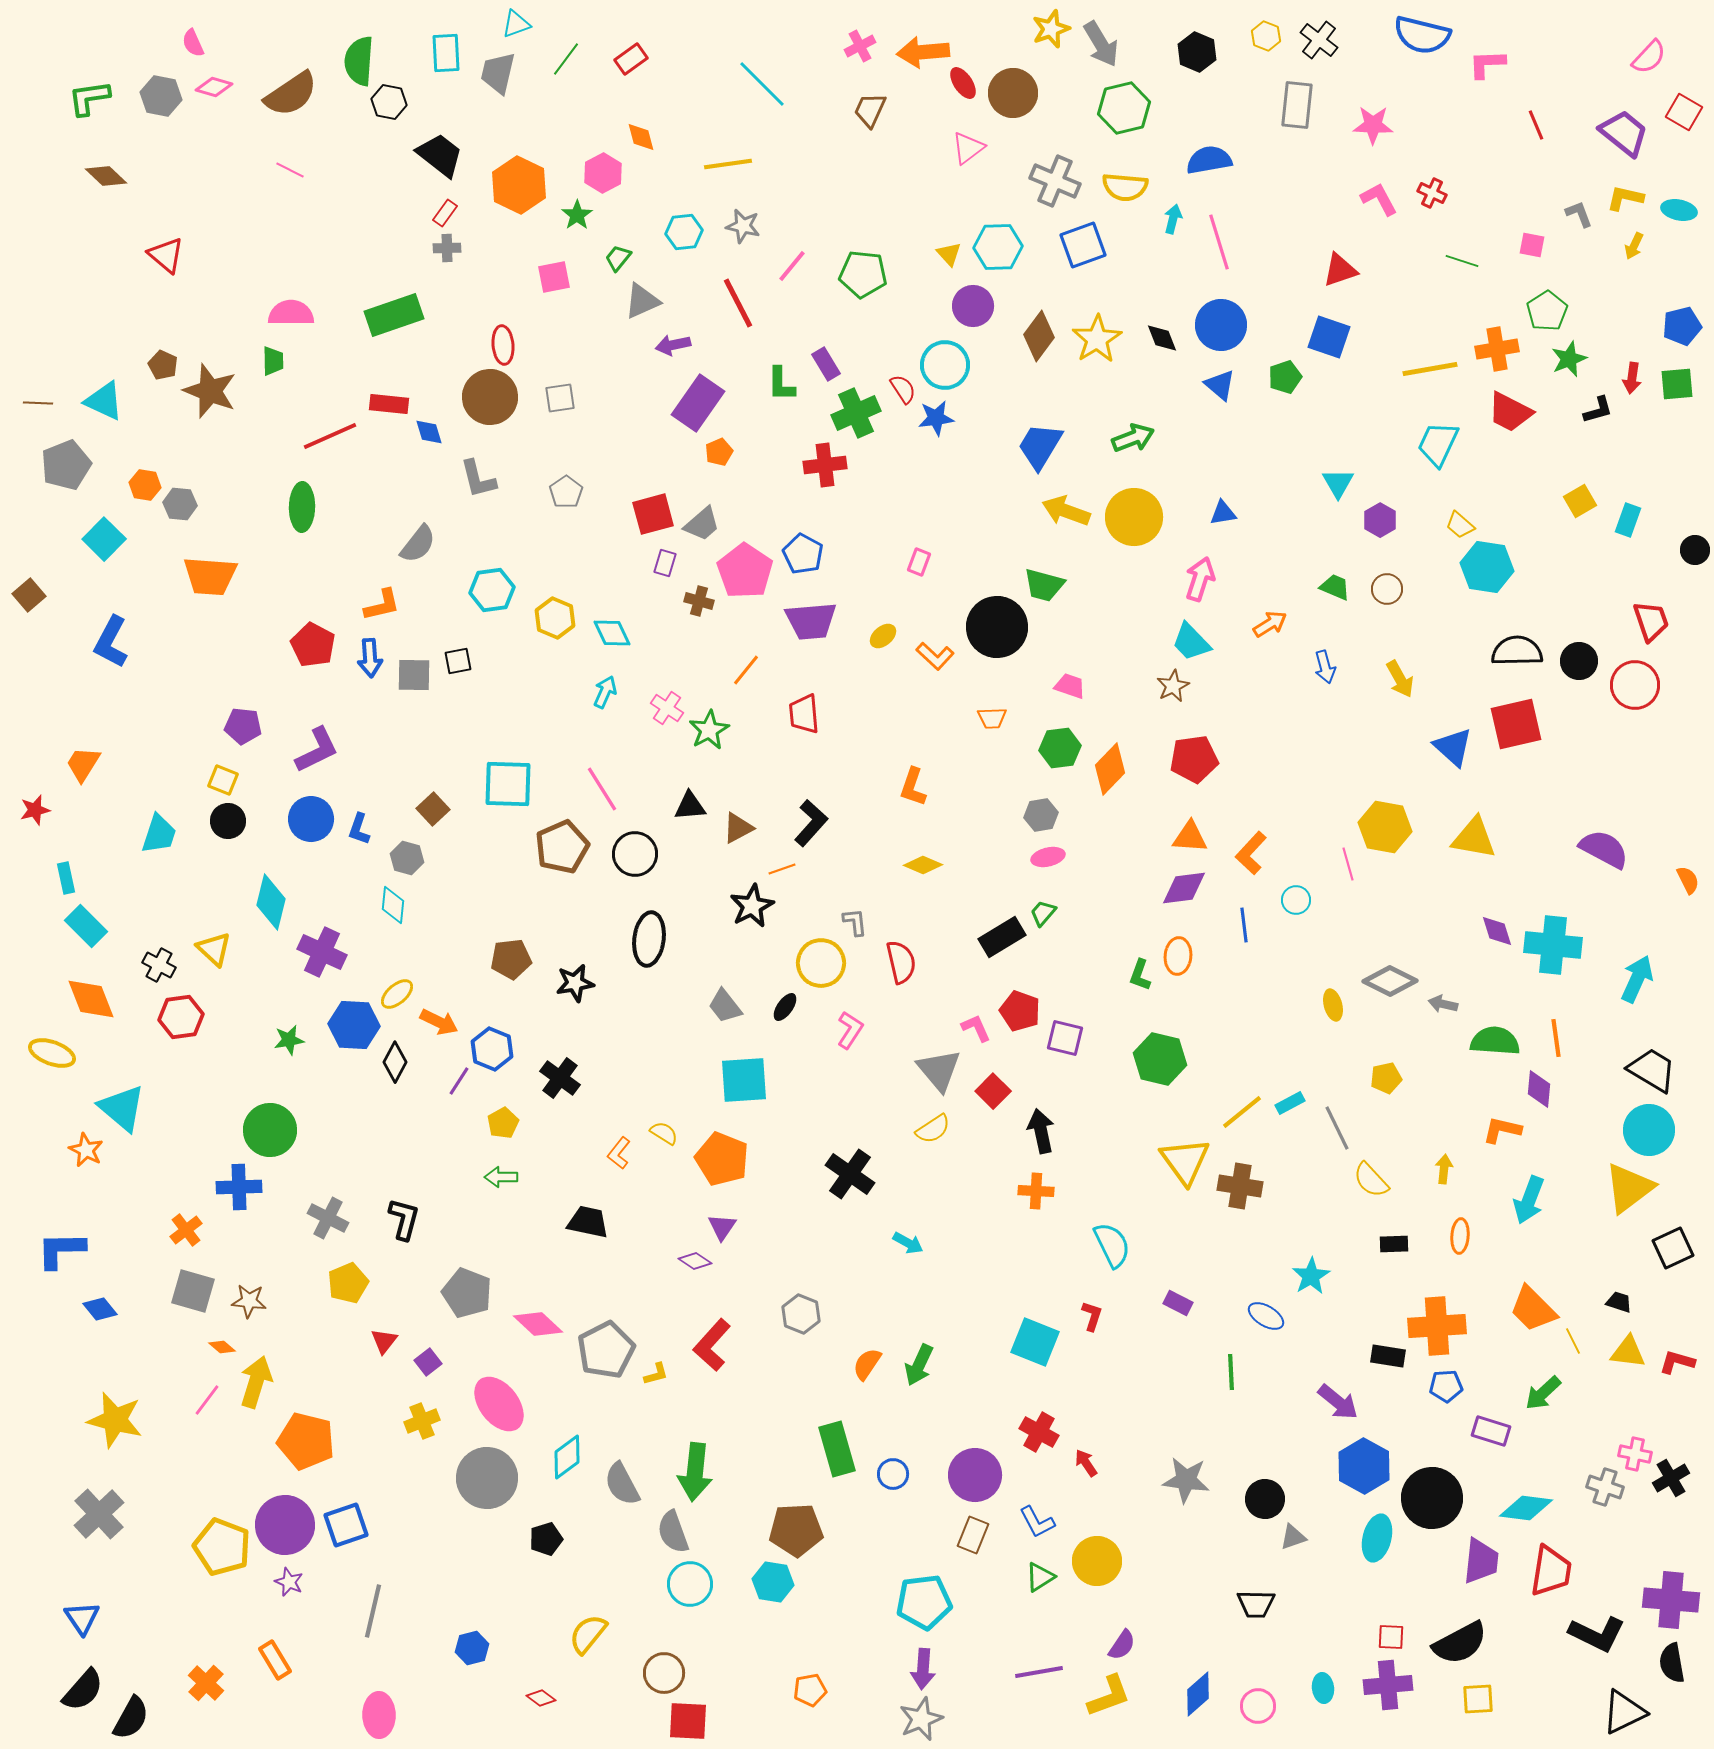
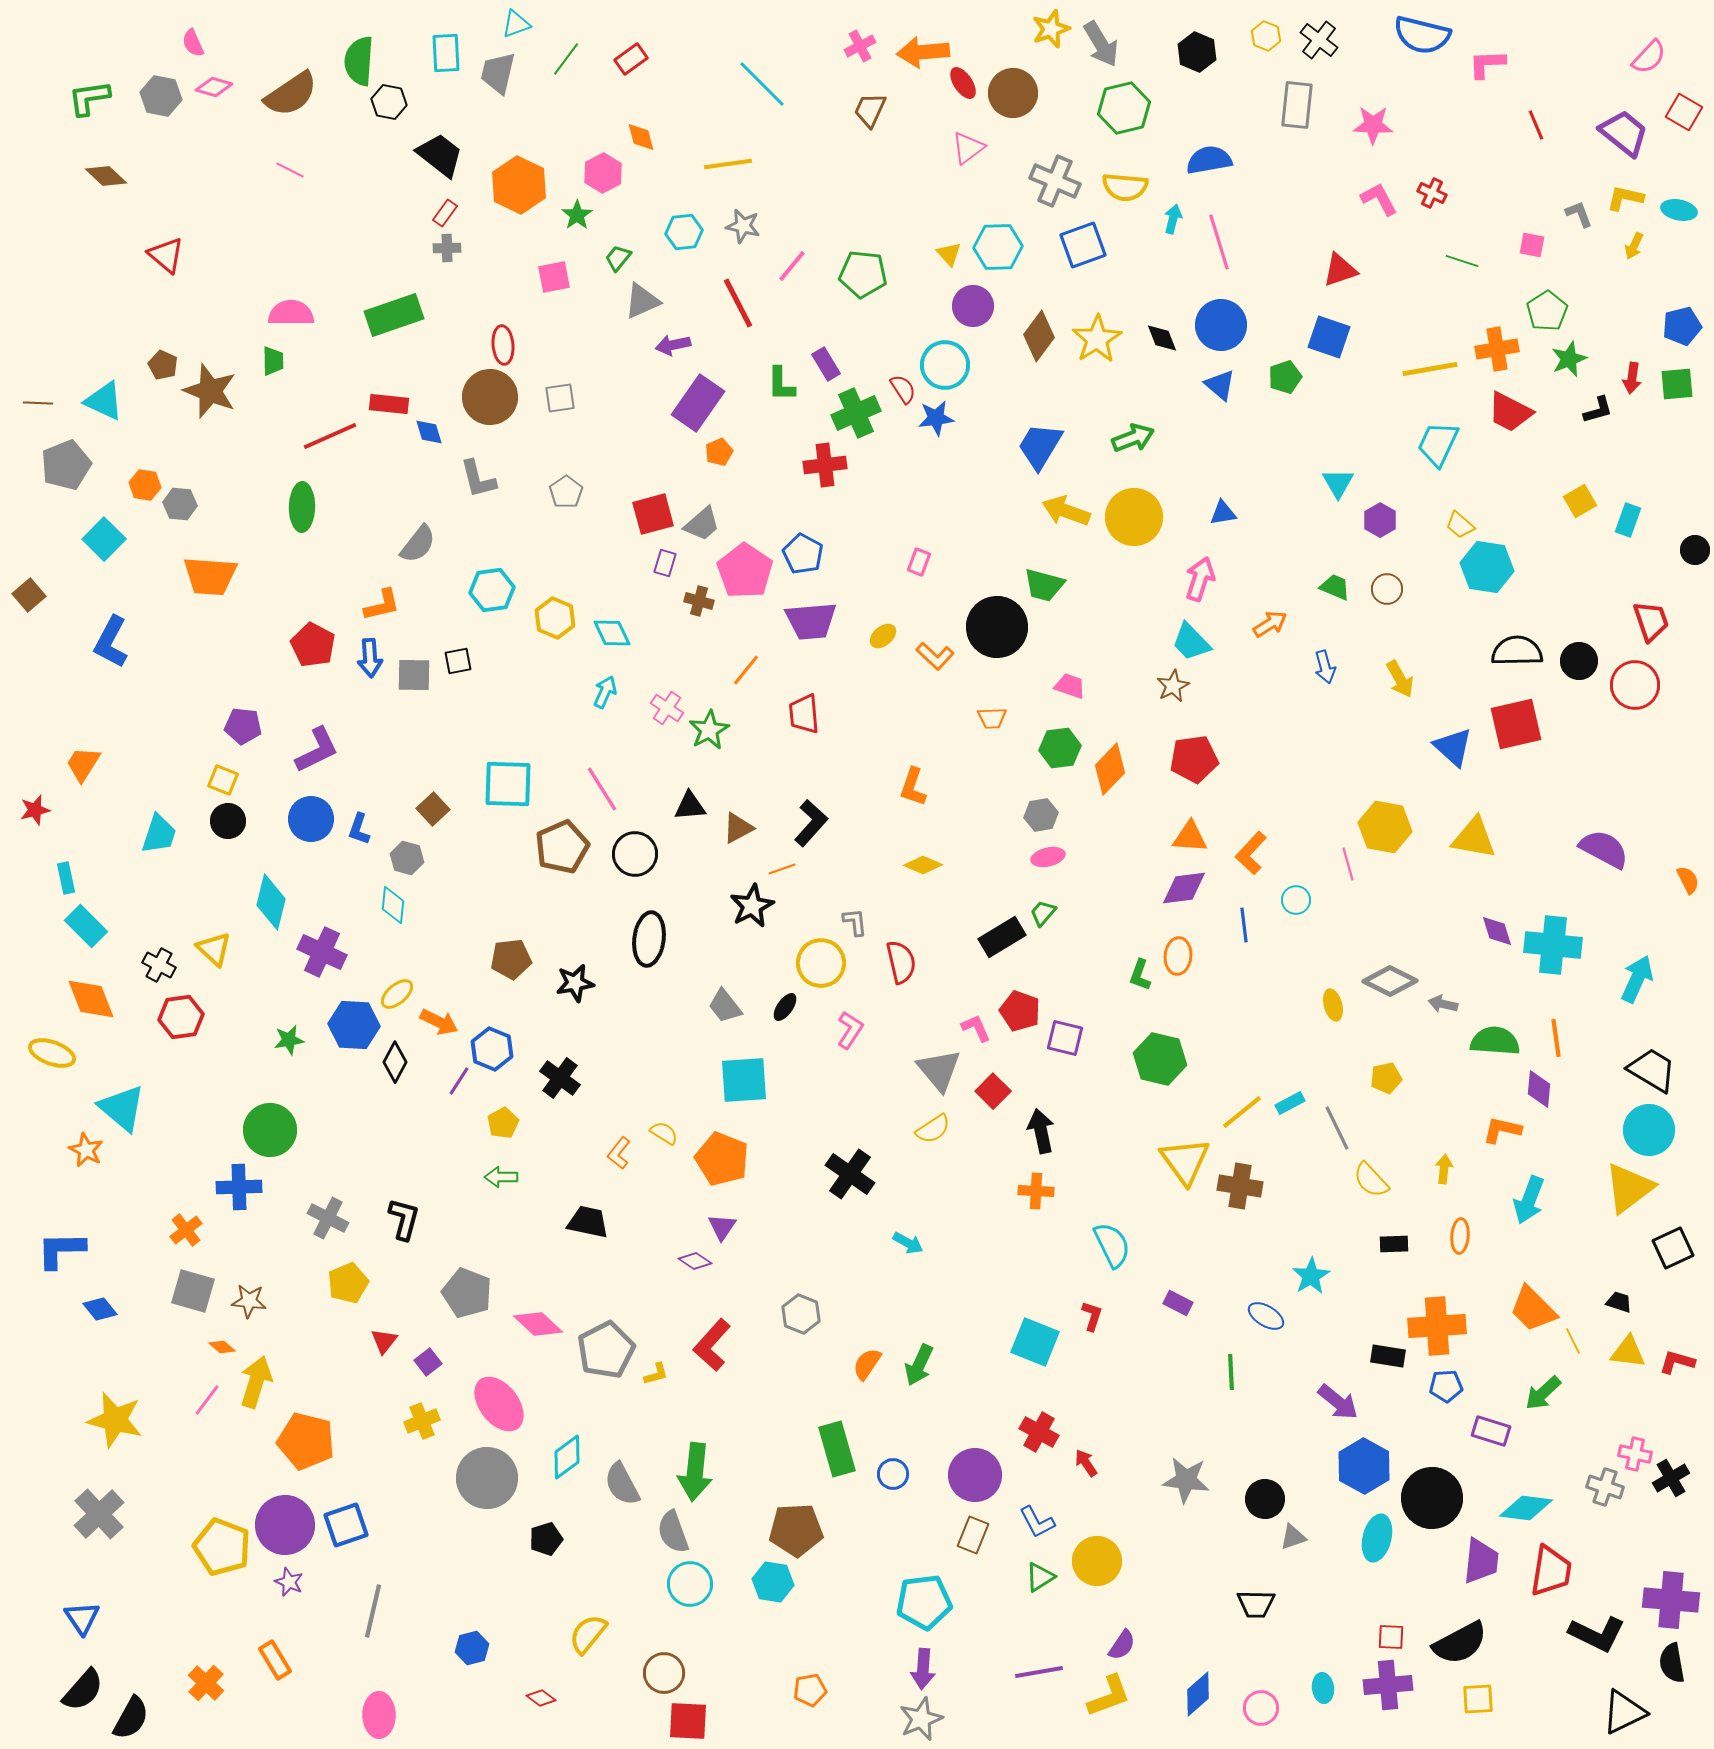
pink circle at (1258, 1706): moved 3 px right, 2 px down
